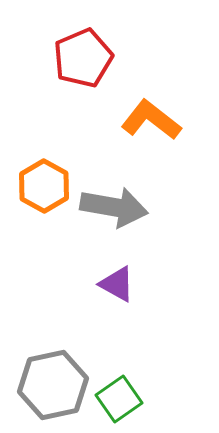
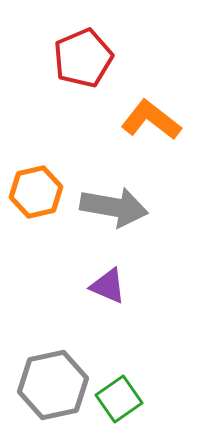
orange hexagon: moved 8 px left, 6 px down; rotated 18 degrees clockwise
purple triangle: moved 9 px left, 2 px down; rotated 6 degrees counterclockwise
